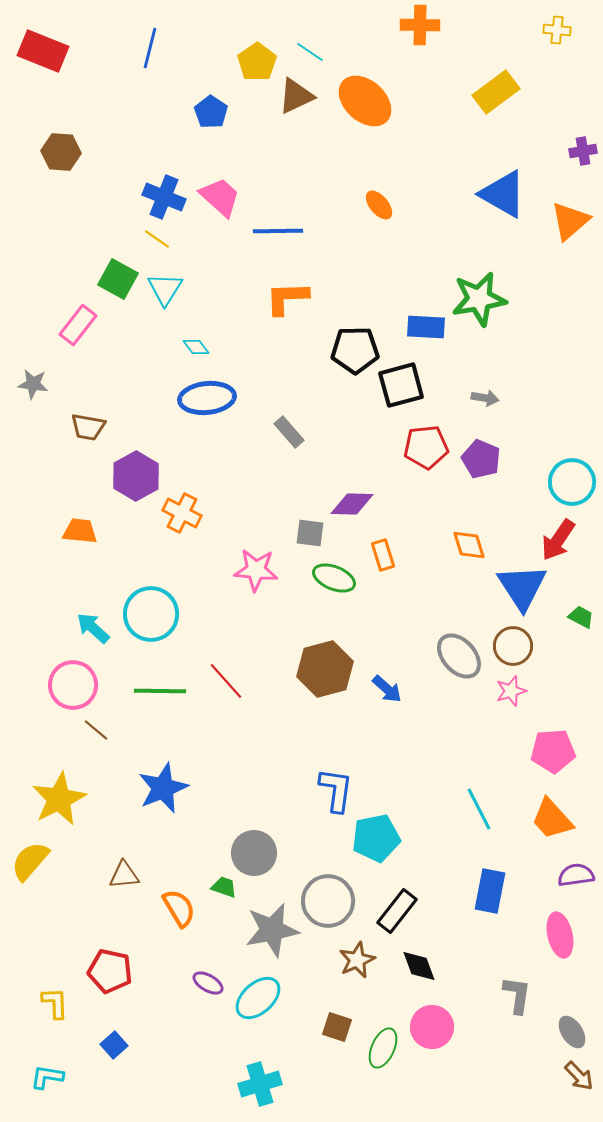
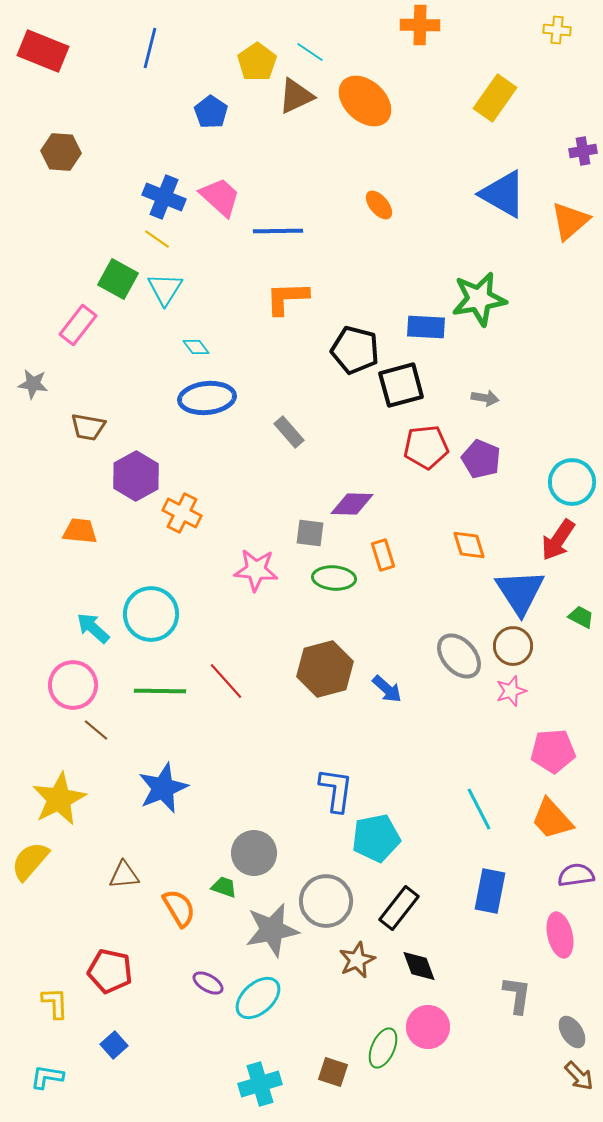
yellow rectangle at (496, 92): moved 1 px left, 6 px down; rotated 18 degrees counterclockwise
black pentagon at (355, 350): rotated 15 degrees clockwise
green ellipse at (334, 578): rotated 18 degrees counterclockwise
blue triangle at (522, 587): moved 2 px left, 5 px down
gray circle at (328, 901): moved 2 px left
black rectangle at (397, 911): moved 2 px right, 3 px up
brown square at (337, 1027): moved 4 px left, 45 px down
pink circle at (432, 1027): moved 4 px left
